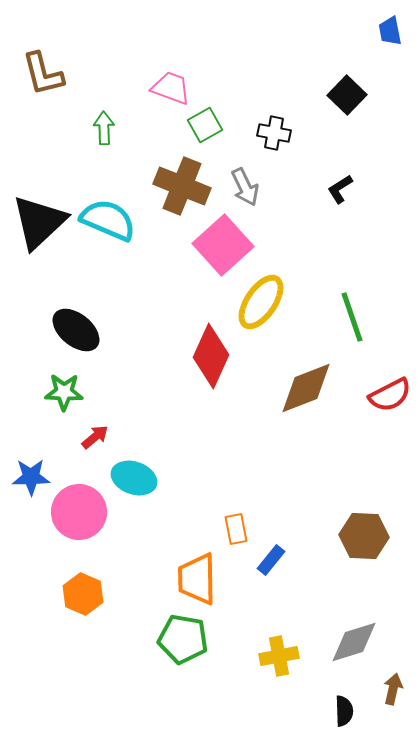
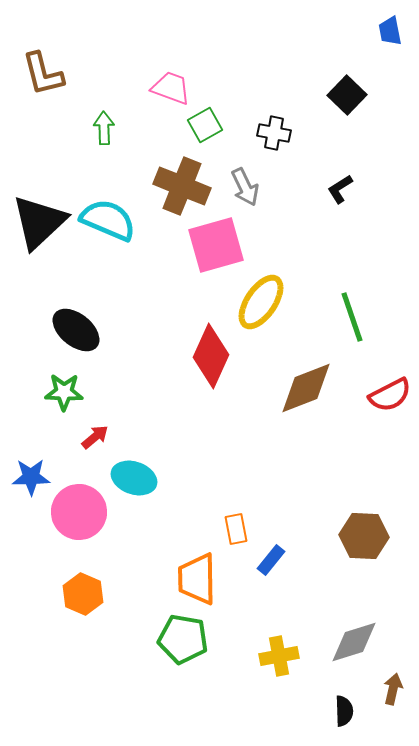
pink square: moved 7 px left; rotated 26 degrees clockwise
